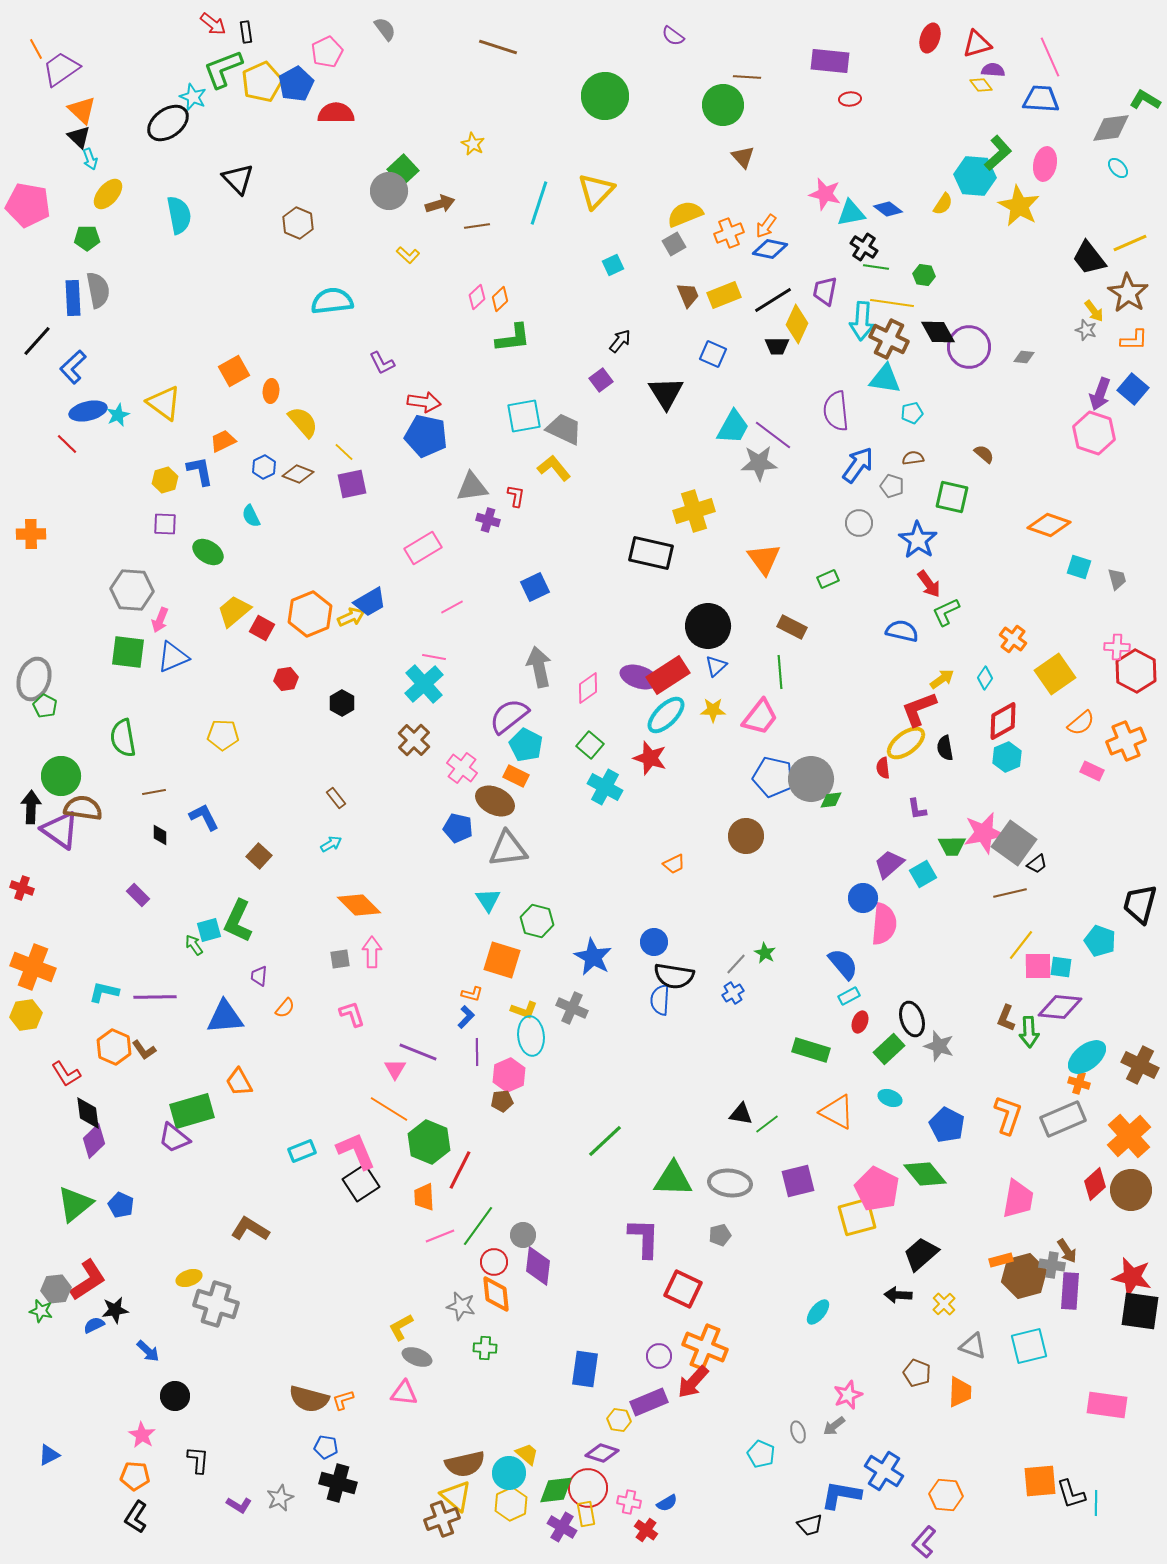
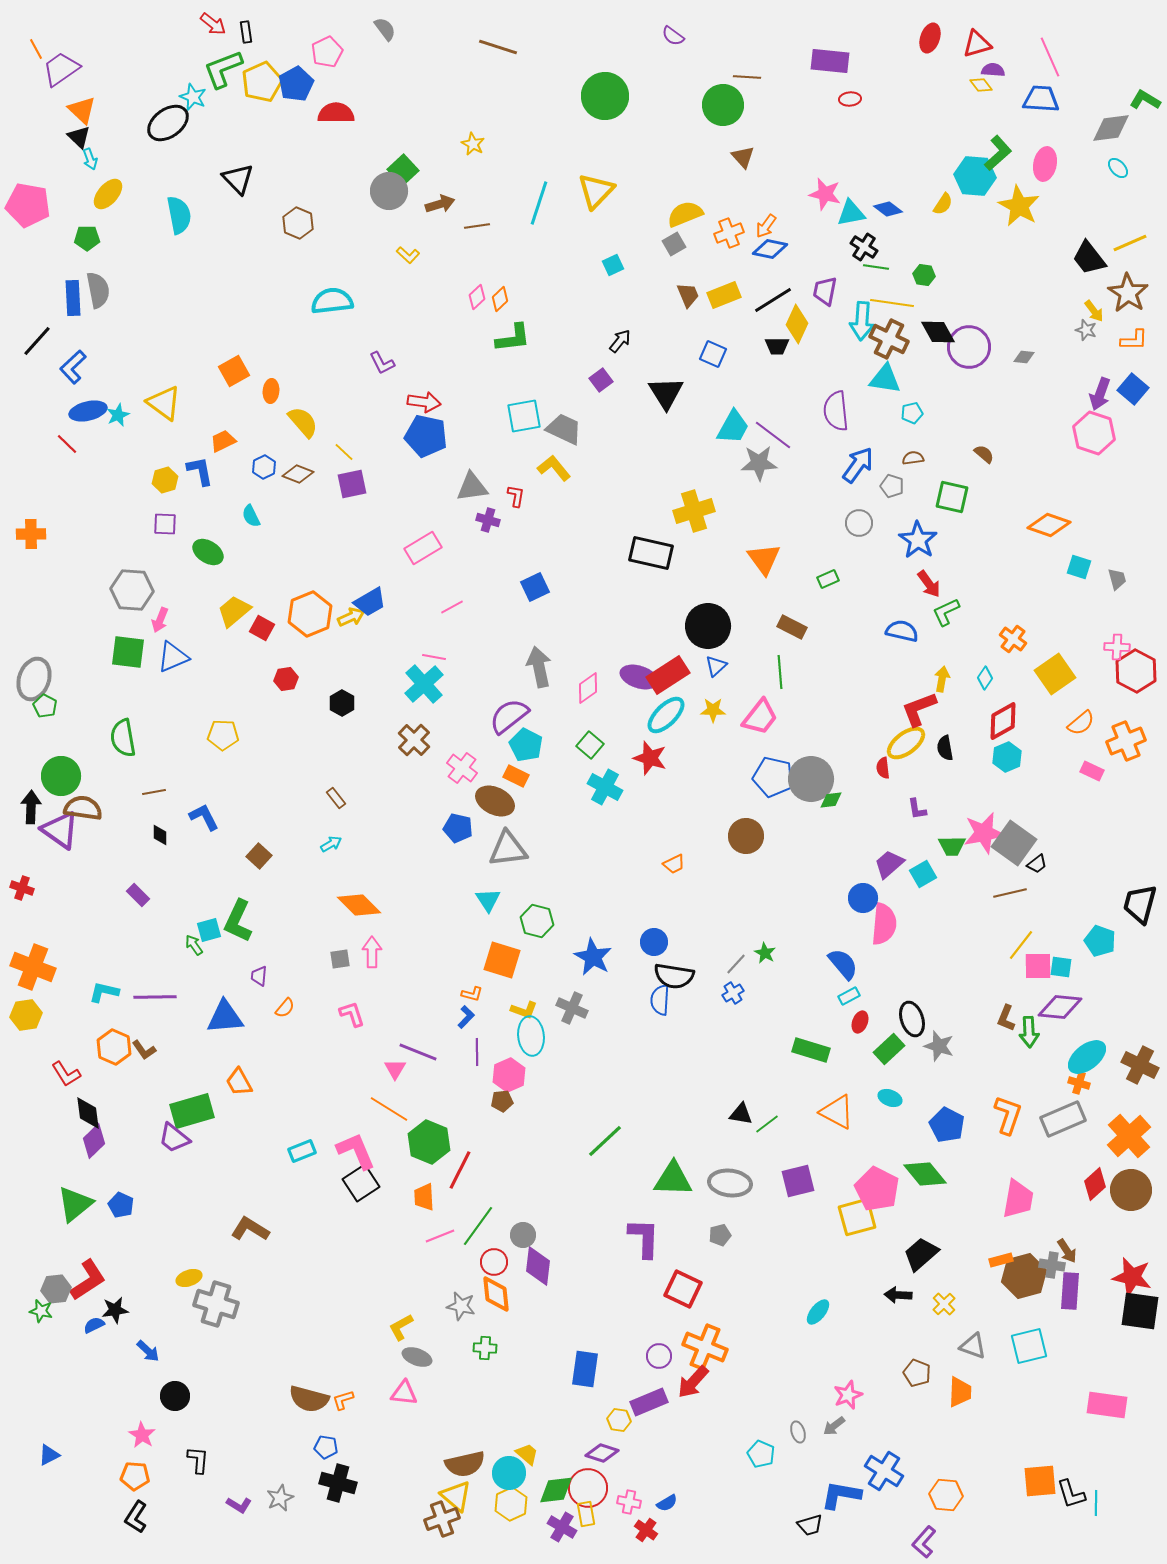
yellow arrow at (942, 679): rotated 45 degrees counterclockwise
